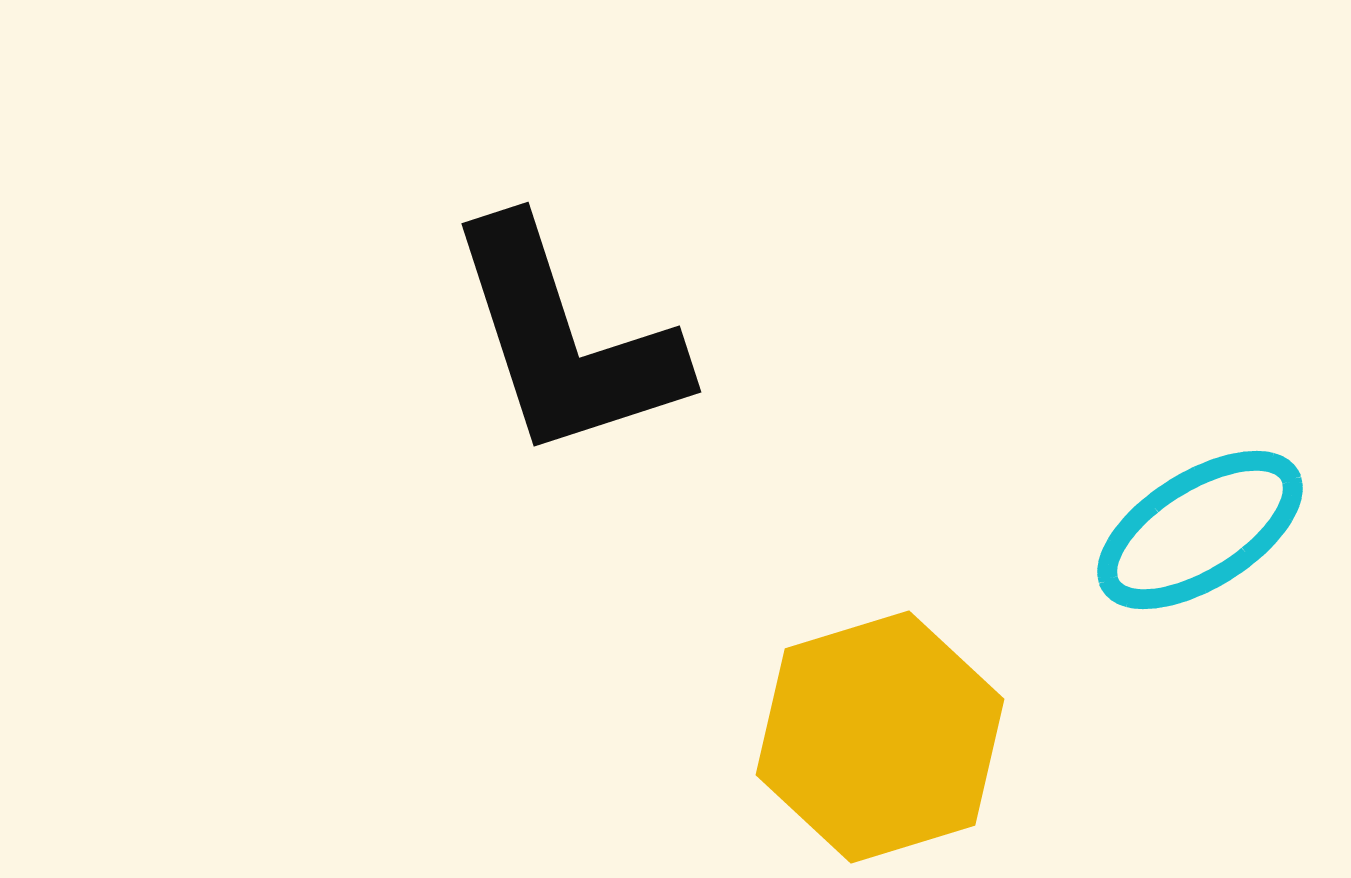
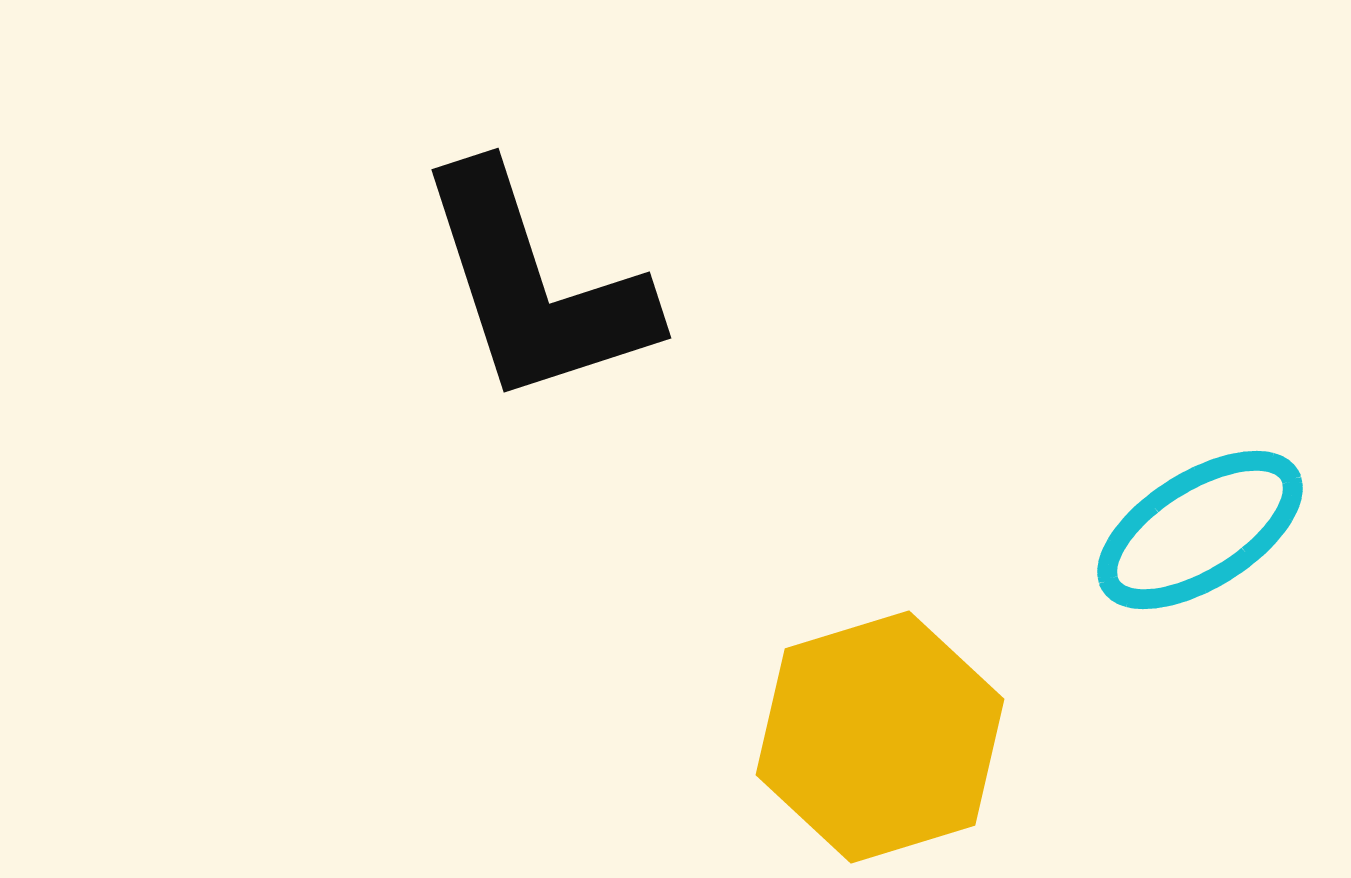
black L-shape: moved 30 px left, 54 px up
